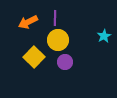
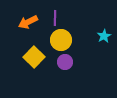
yellow circle: moved 3 px right
